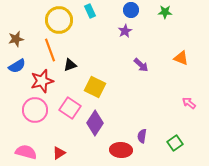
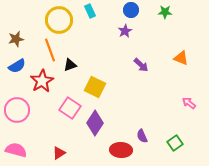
red star: rotated 15 degrees counterclockwise
pink circle: moved 18 px left
purple semicircle: rotated 32 degrees counterclockwise
pink semicircle: moved 10 px left, 2 px up
